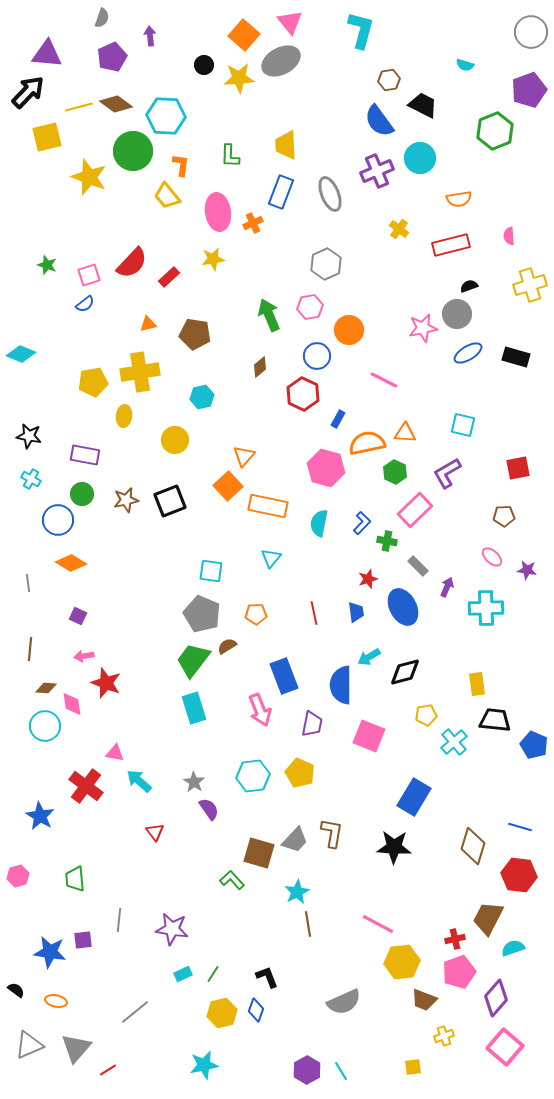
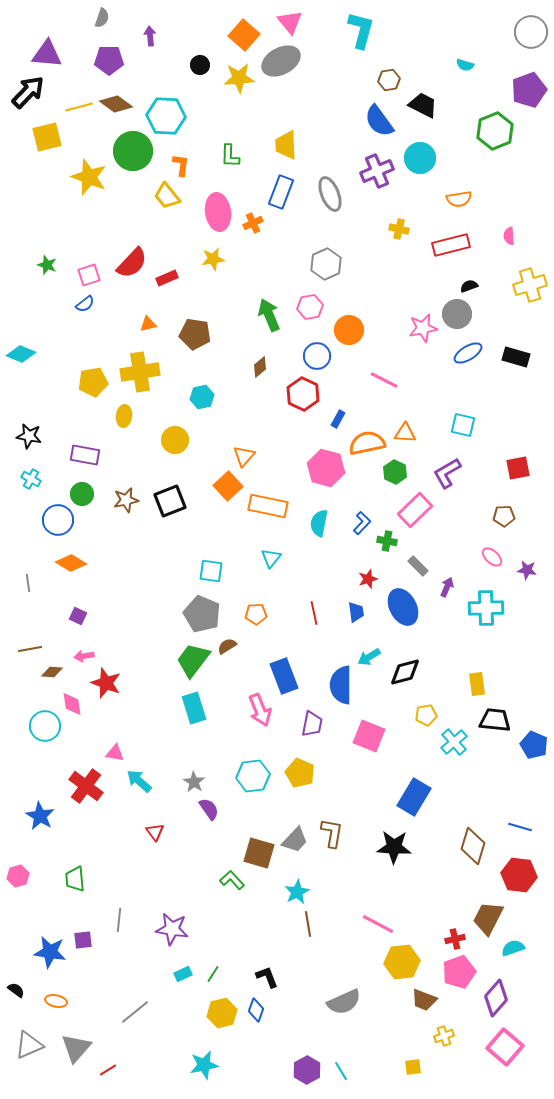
purple pentagon at (112, 57): moved 3 px left, 3 px down; rotated 24 degrees clockwise
black circle at (204, 65): moved 4 px left
yellow cross at (399, 229): rotated 24 degrees counterclockwise
red rectangle at (169, 277): moved 2 px left, 1 px down; rotated 20 degrees clockwise
brown line at (30, 649): rotated 75 degrees clockwise
brown diamond at (46, 688): moved 6 px right, 16 px up
